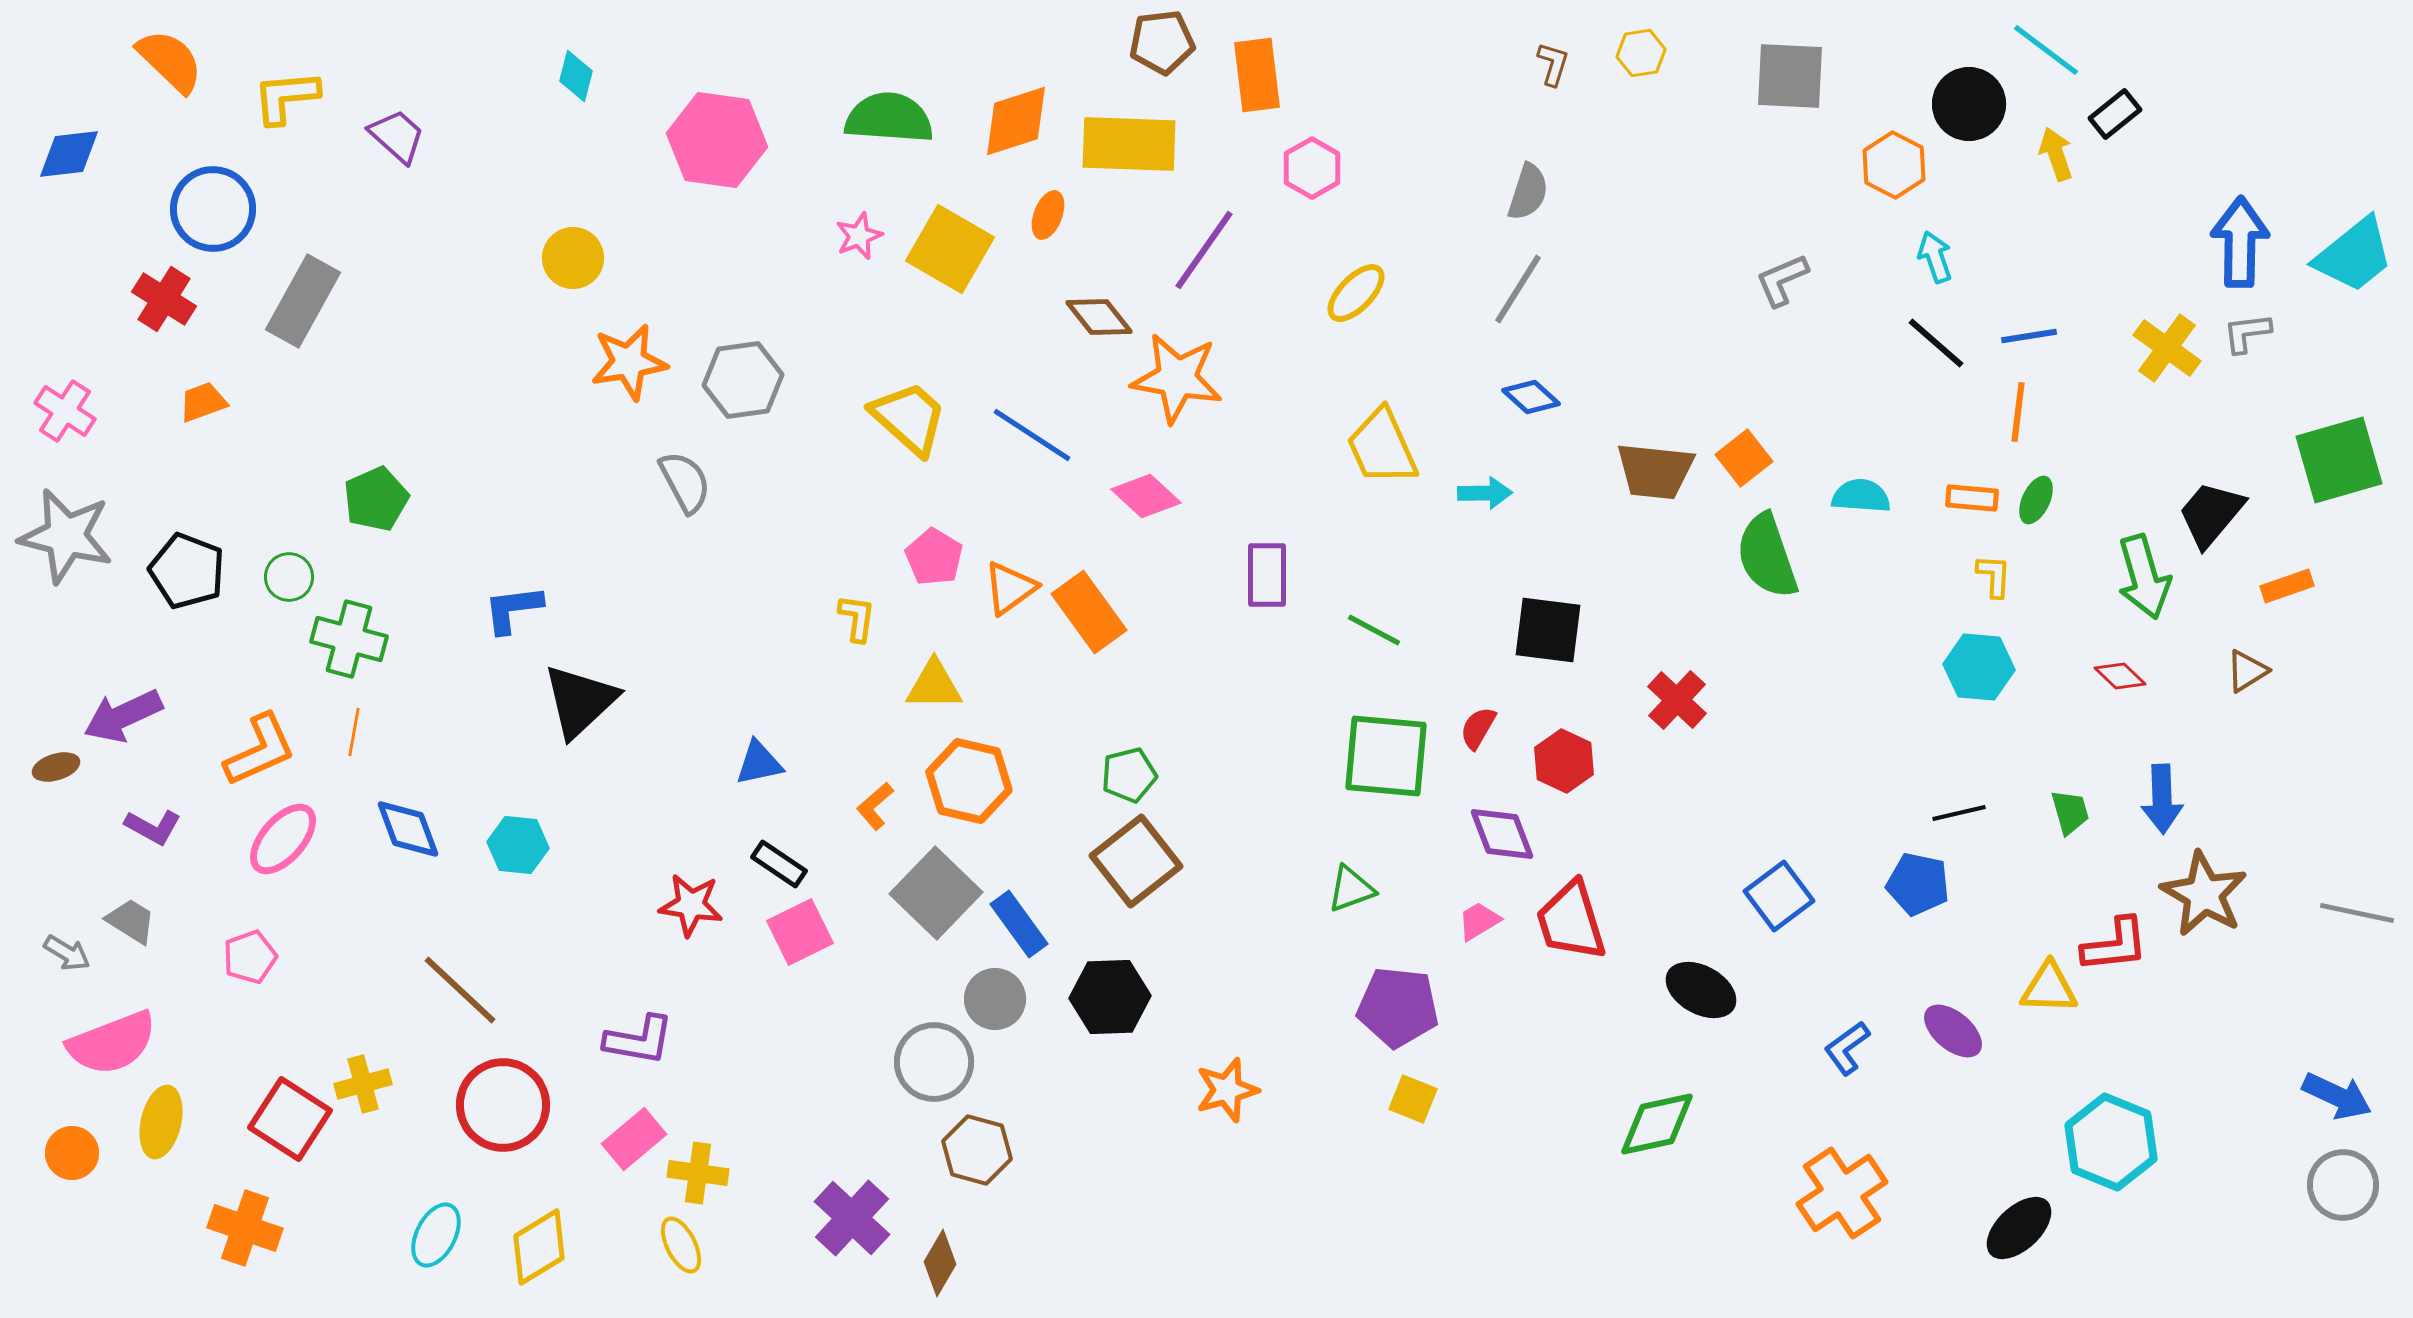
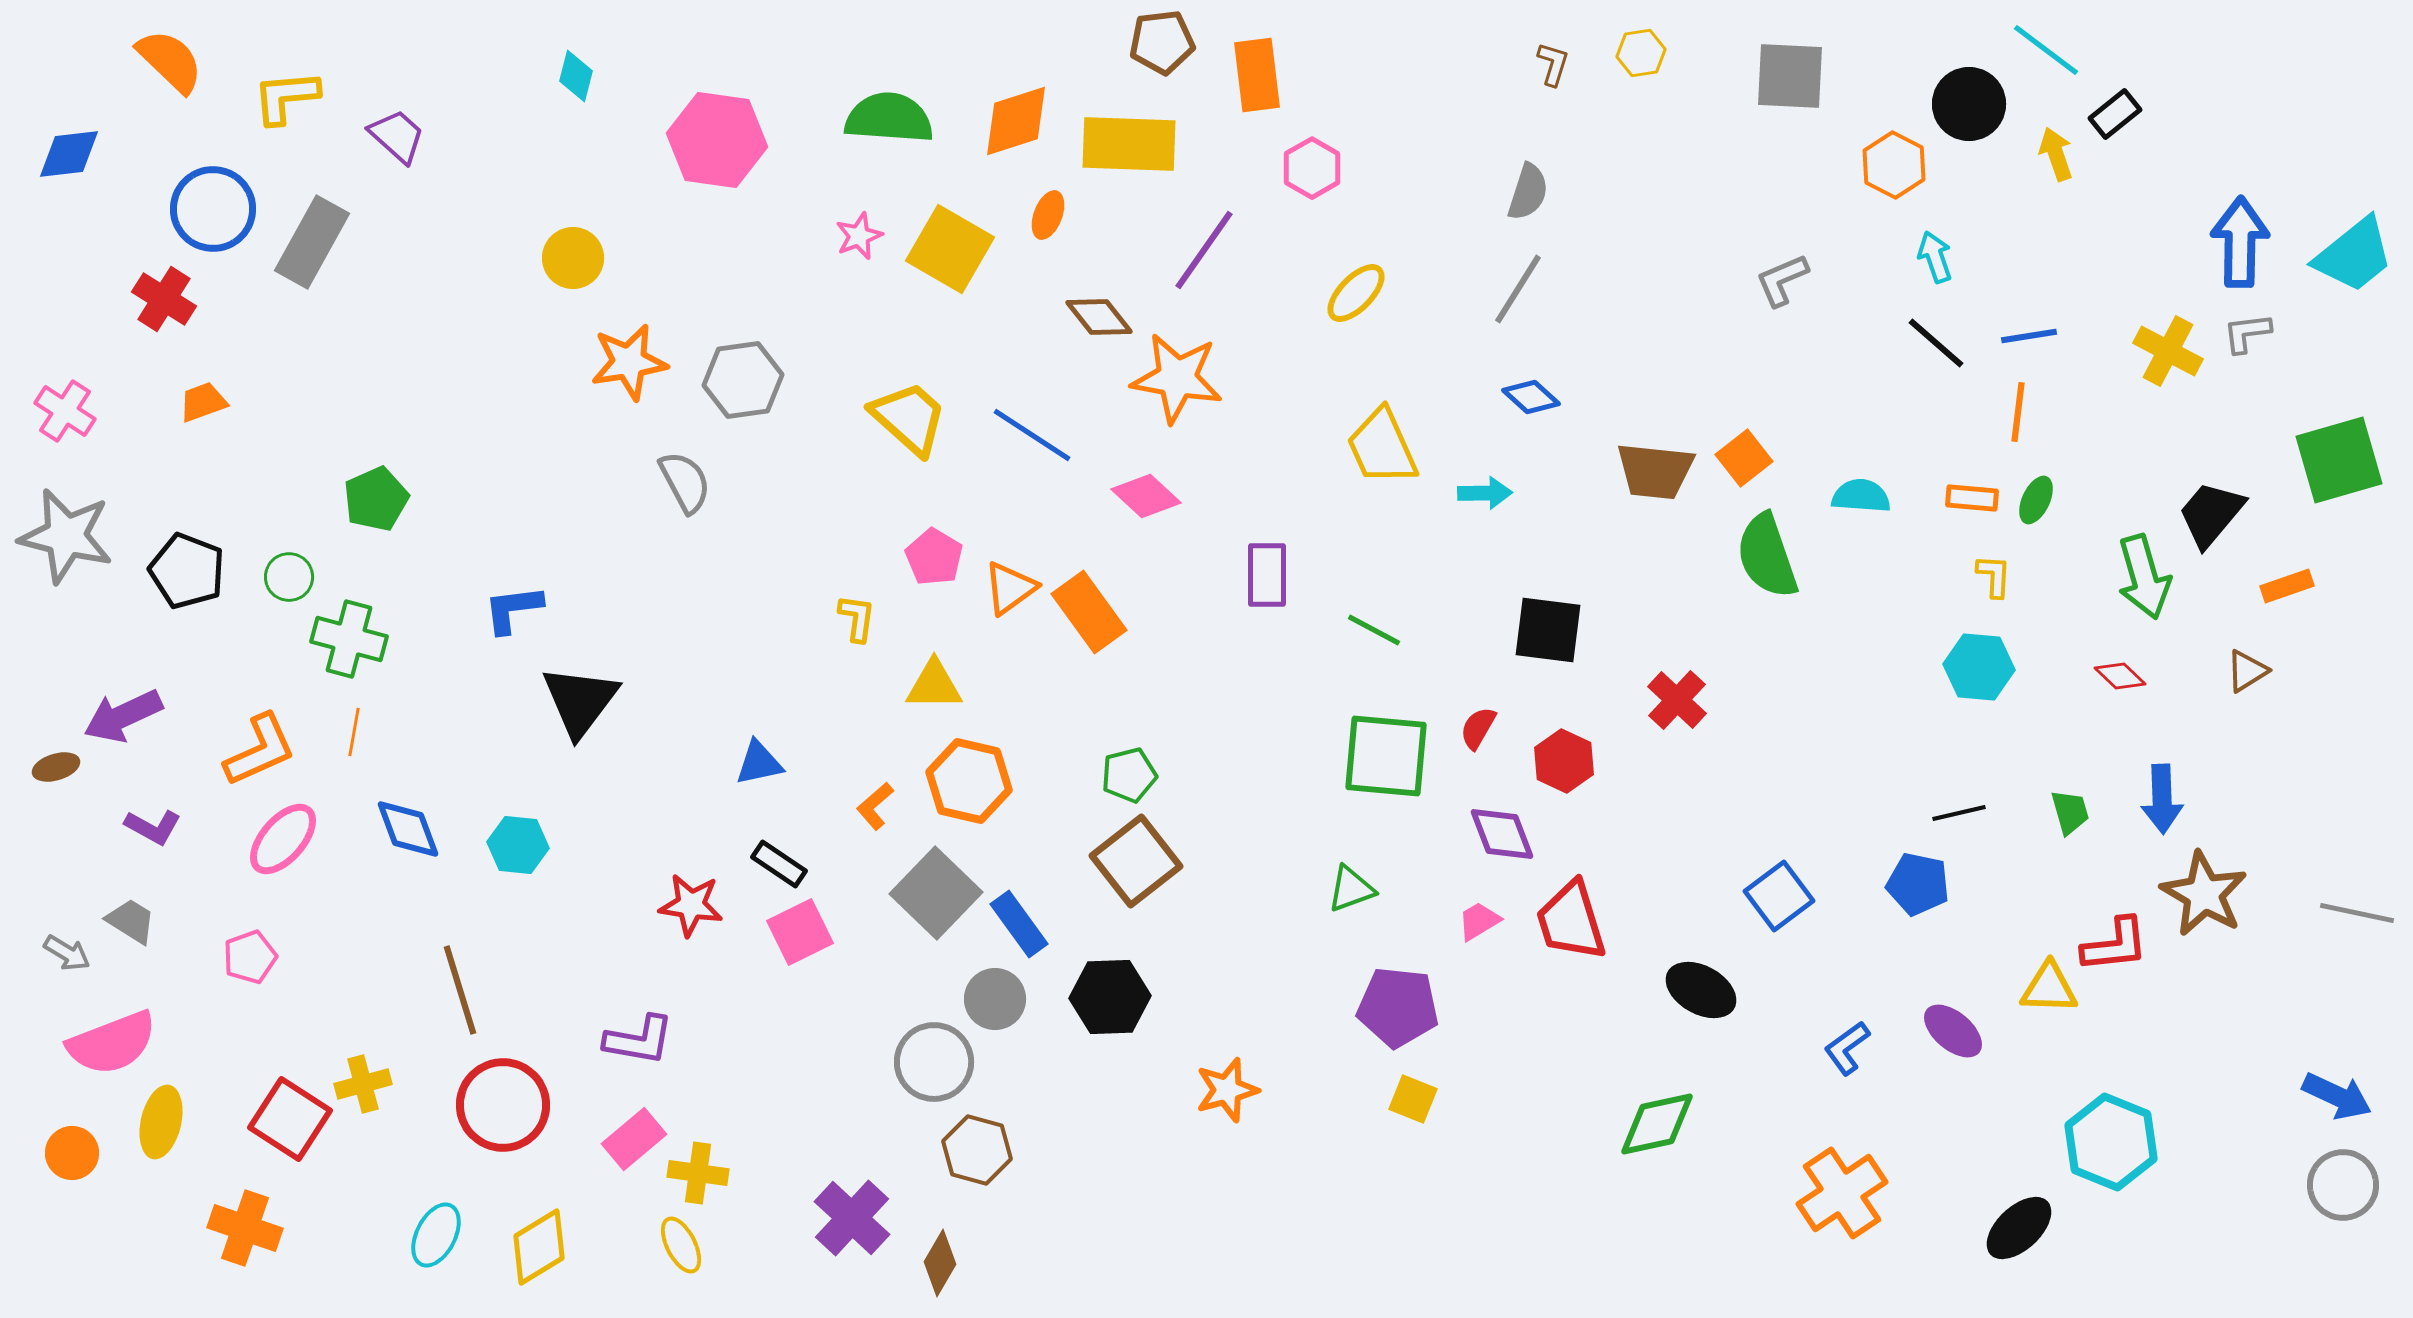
gray rectangle at (303, 301): moved 9 px right, 59 px up
yellow cross at (2167, 348): moved 1 px right, 3 px down; rotated 8 degrees counterclockwise
black triangle at (580, 701): rotated 10 degrees counterclockwise
brown line at (460, 990): rotated 30 degrees clockwise
